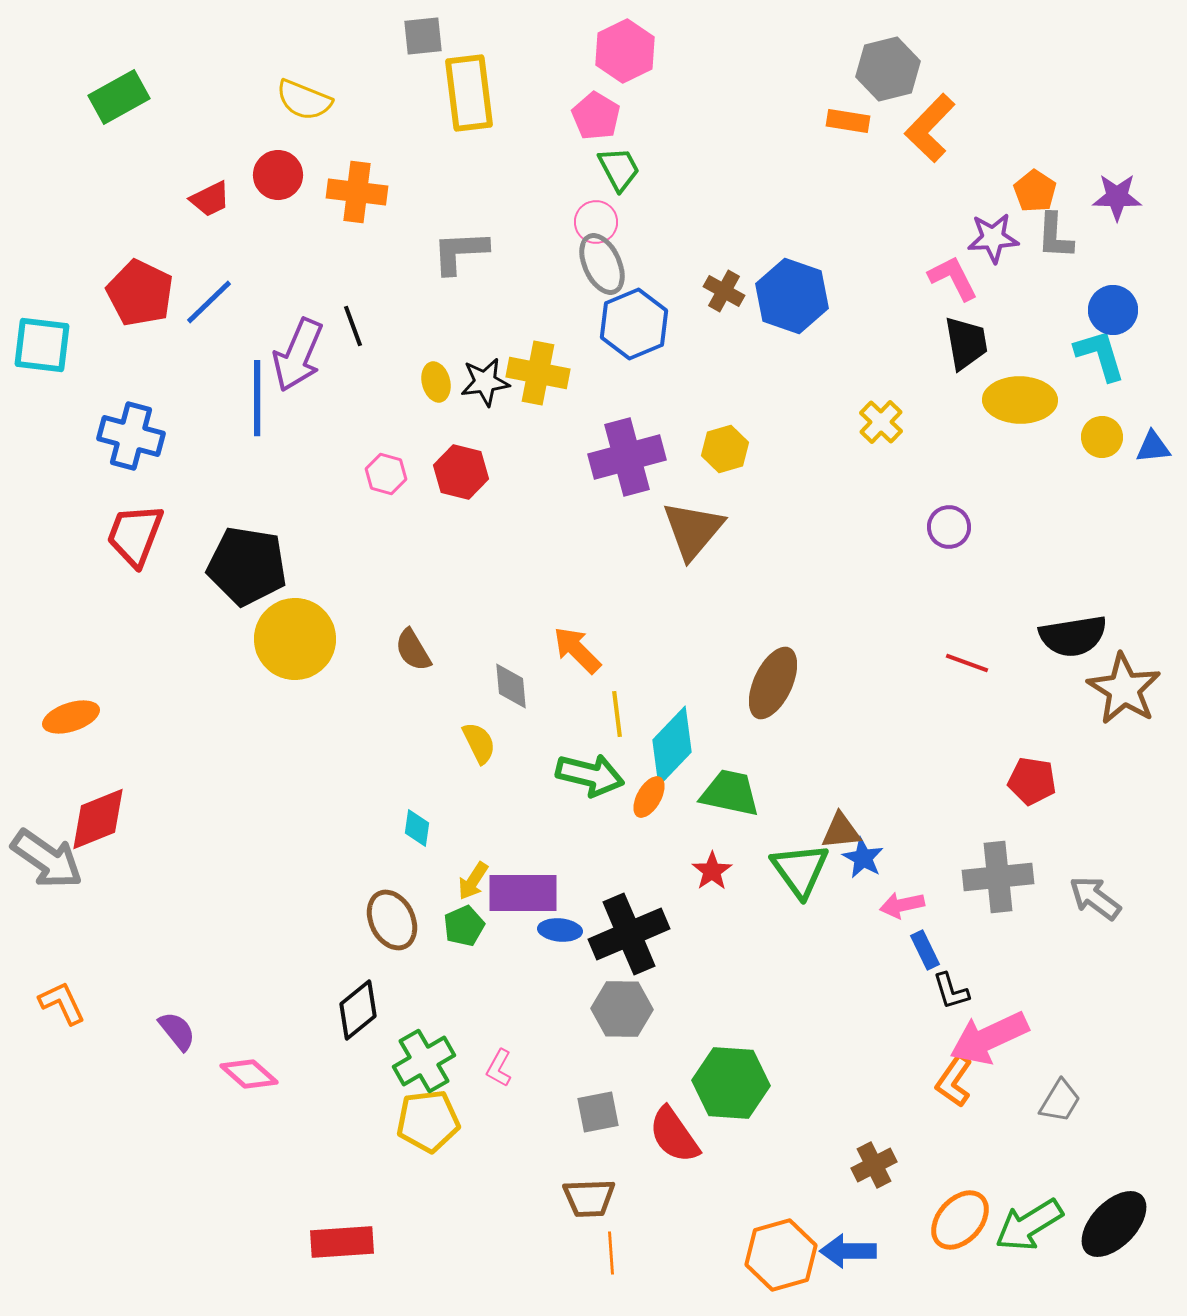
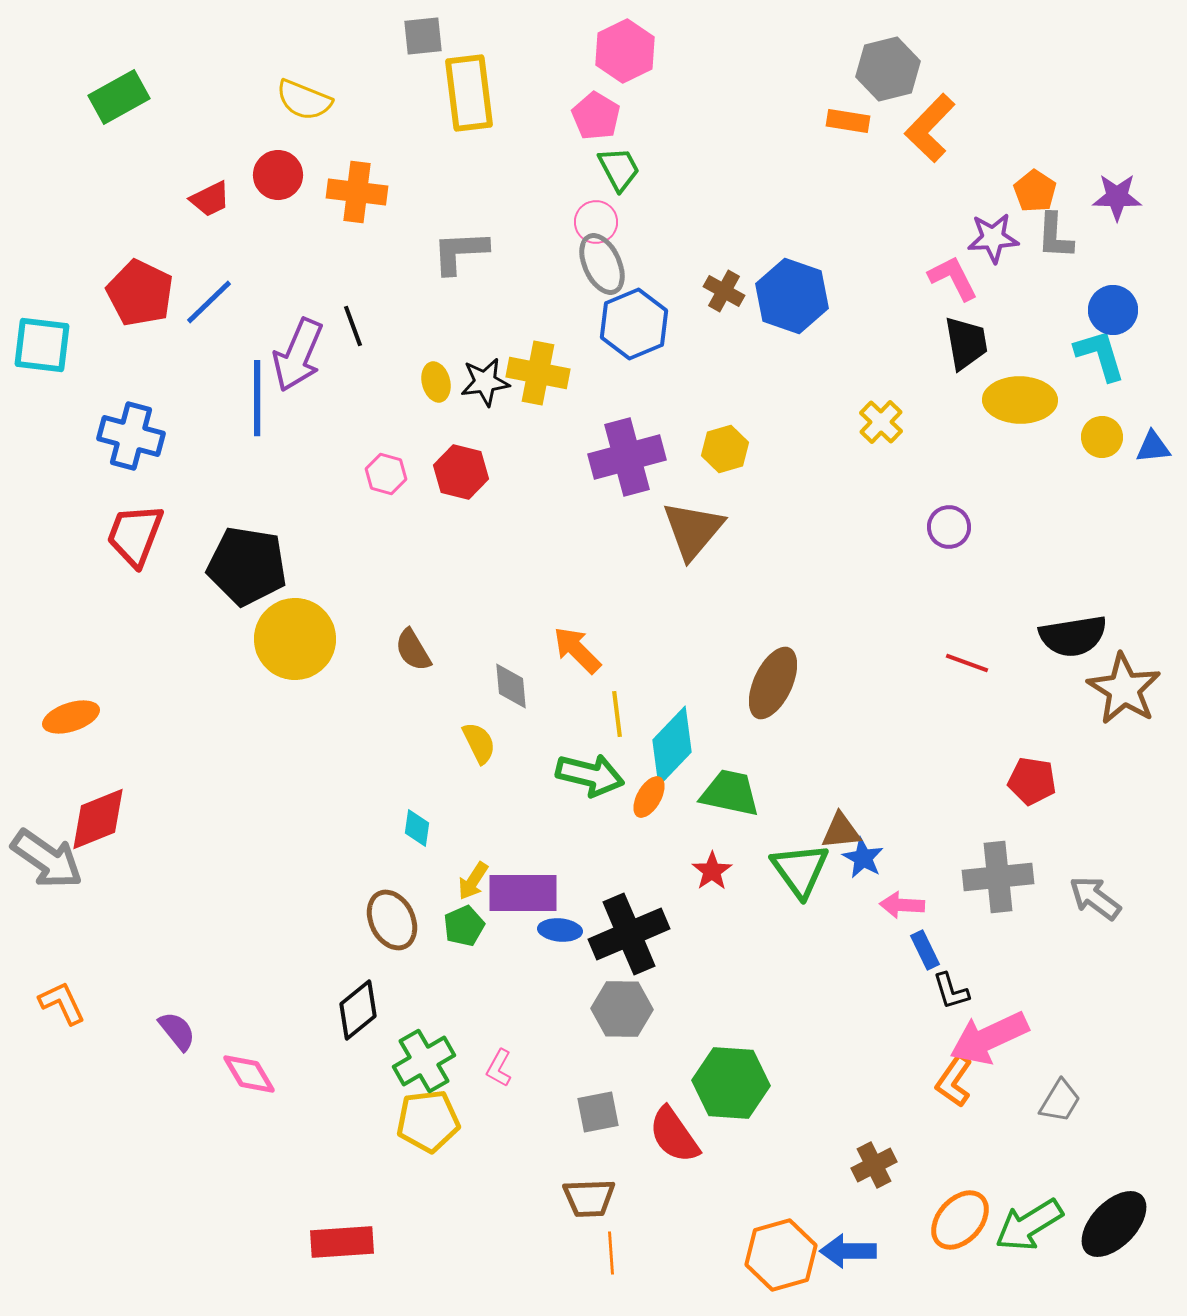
pink arrow at (902, 905): rotated 15 degrees clockwise
pink diamond at (249, 1074): rotated 18 degrees clockwise
